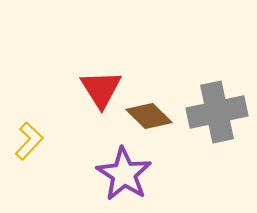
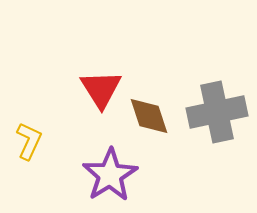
brown diamond: rotated 27 degrees clockwise
yellow L-shape: rotated 18 degrees counterclockwise
purple star: moved 14 px left, 1 px down; rotated 8 degrees clockwise
